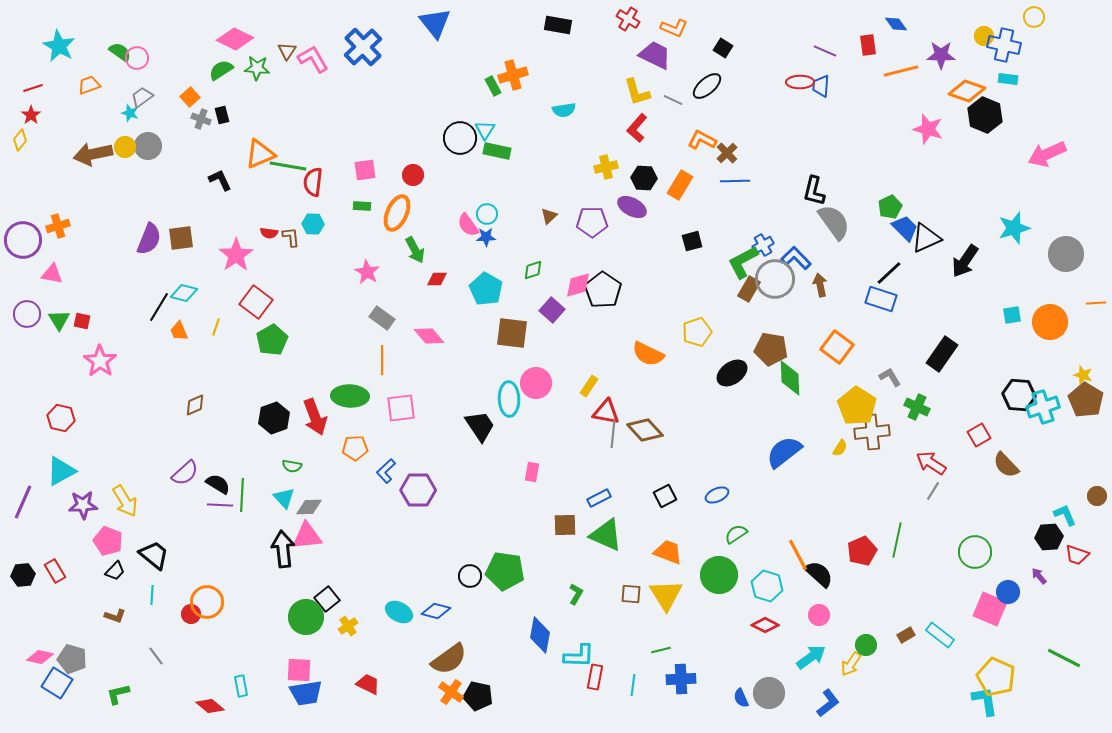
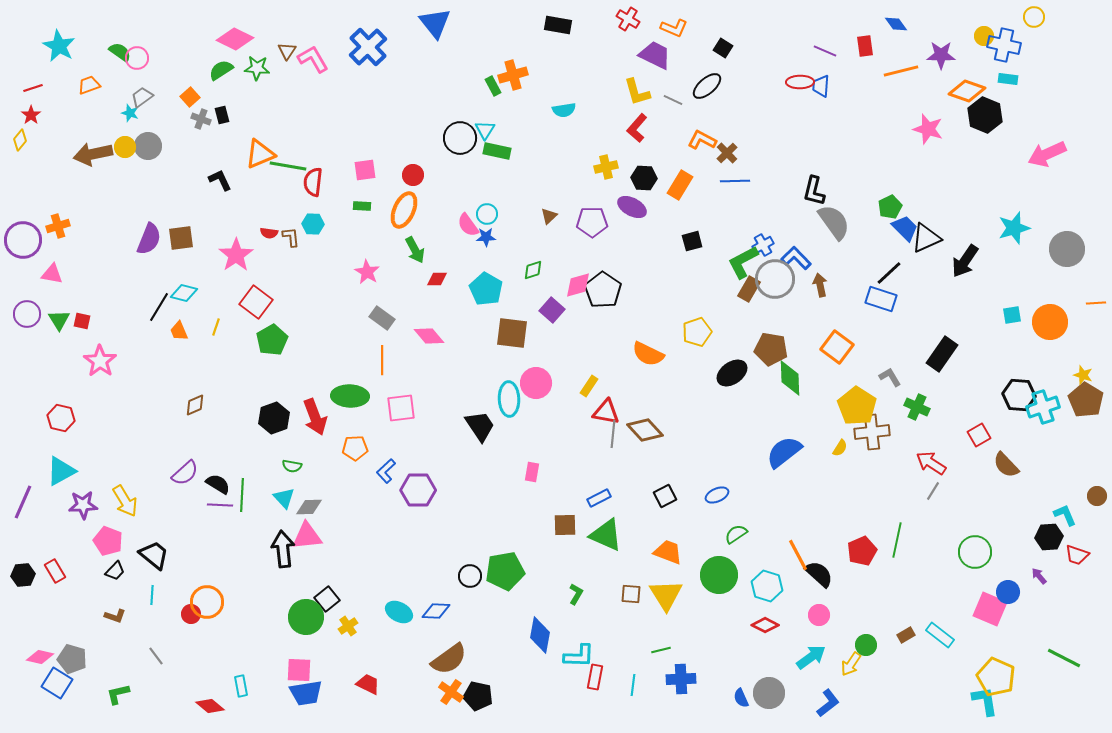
red rectangle at (868, 45): moved 3 px left, 1 px down
blue cross at (363, 47): moved 5 px right
orange ellipse at (397, 213): moved 7 px right, 3 px up
gray circle at (1066, 254): moved 1 px right, 5 px up
green pentagon at (505, 571): rotated 18 degrees counterclockwise
blue diamond at (436, 611): rotated 12 degrees counterclockwise
